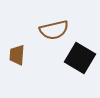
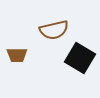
brown trapezoid: rotated 95 degrees counterclockwise
